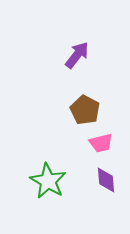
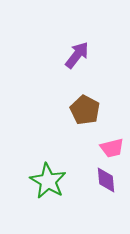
pink trapezoid: moved 11 px right, 5 px down
